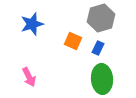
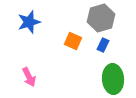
blue star: moved 3 px left, 2 px up
blue rectangle: moved 5 px right, 3 px up
green ellipse: moved 11 px right
